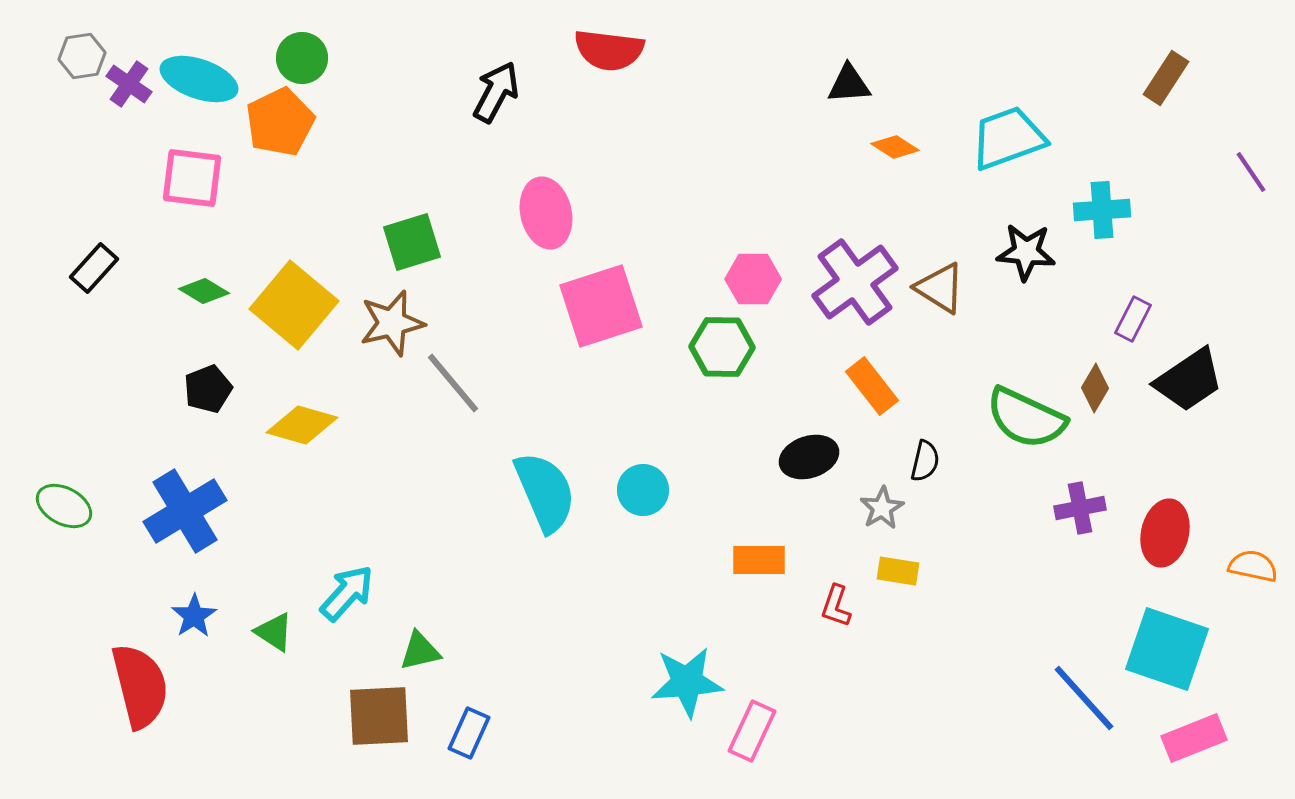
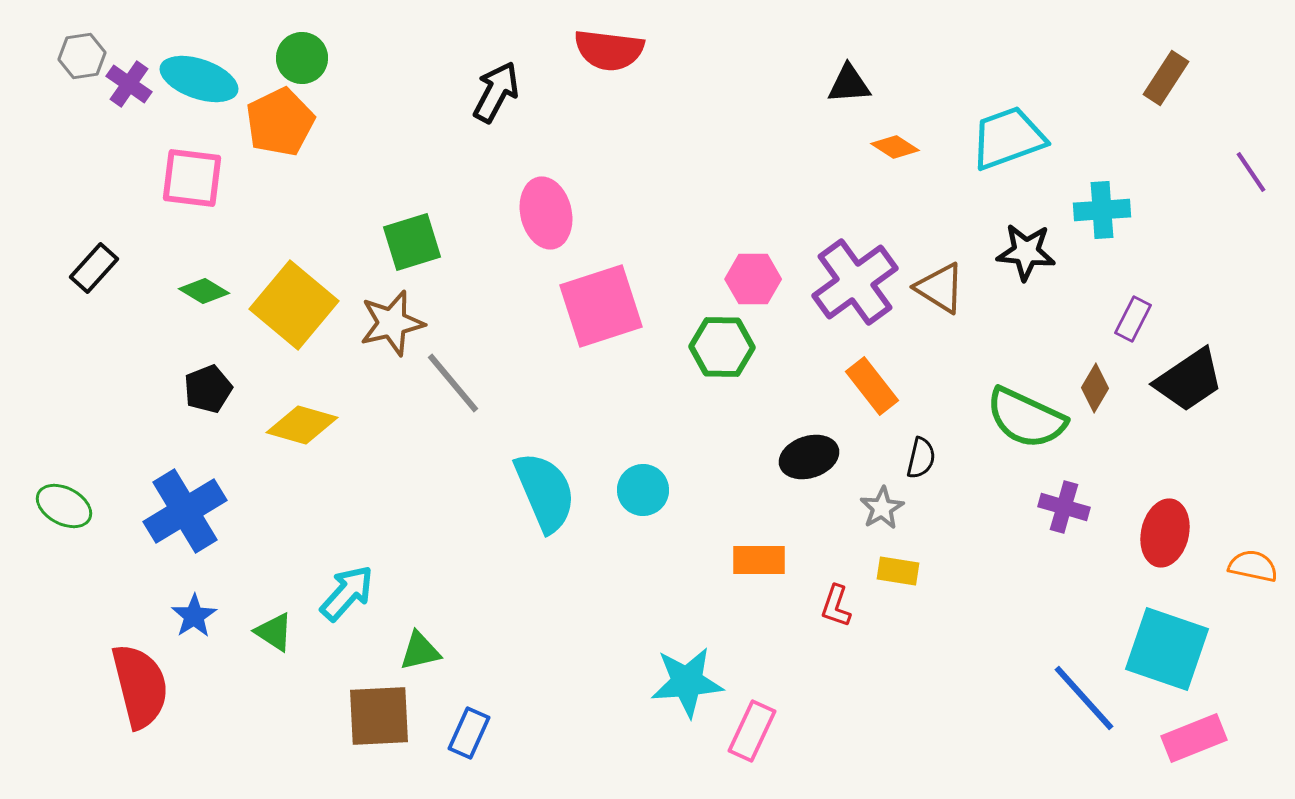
black semicircle at (925, 461): moved 4 px left, 3 px up
purple cross at (1080, 508): moved 16 px left, 1 px up; rotated 27 degrees clockwise
